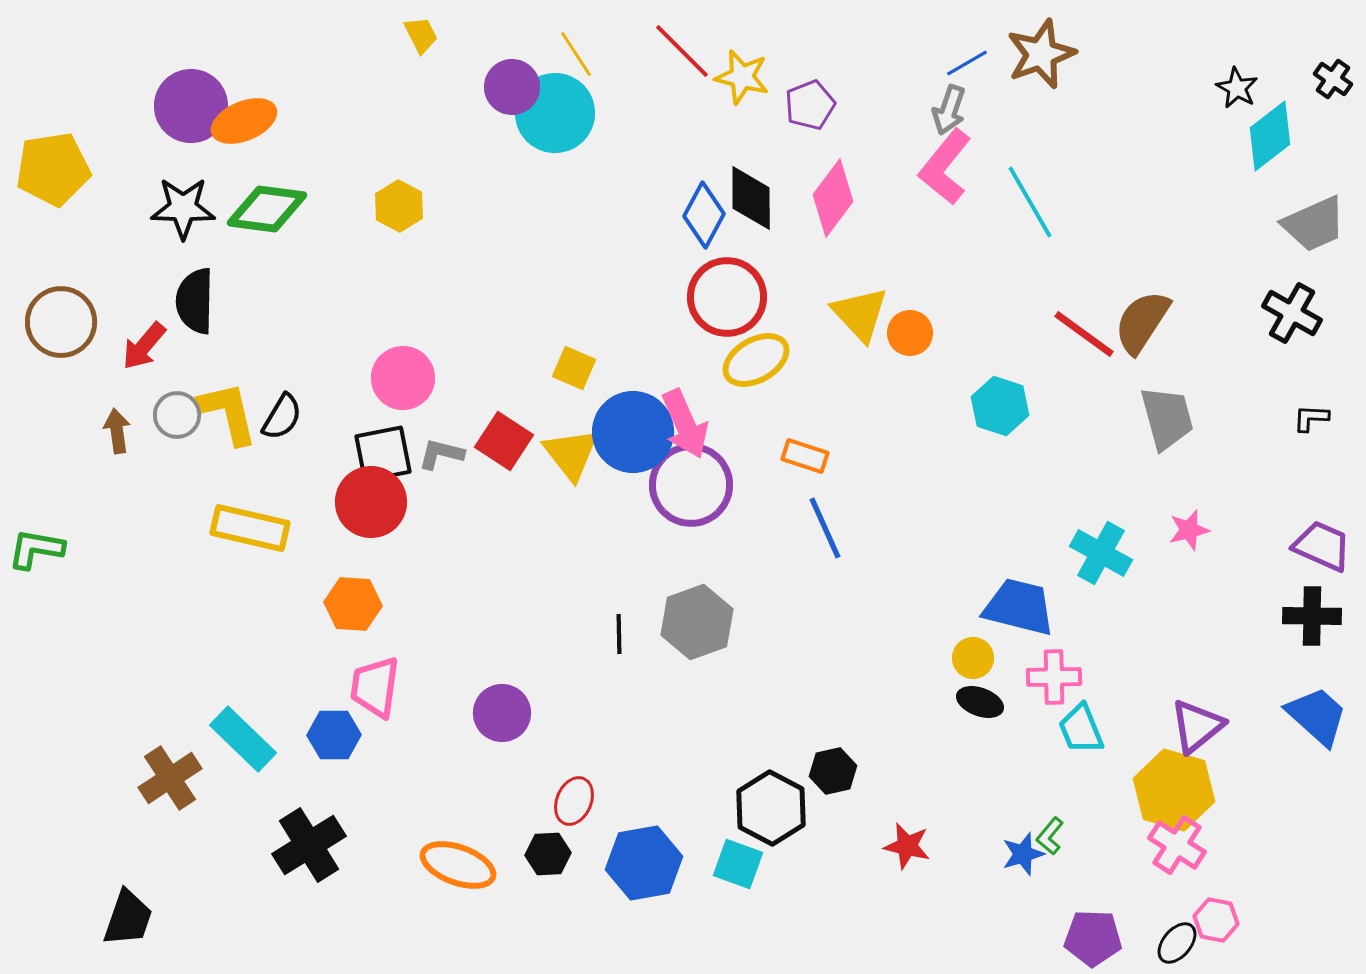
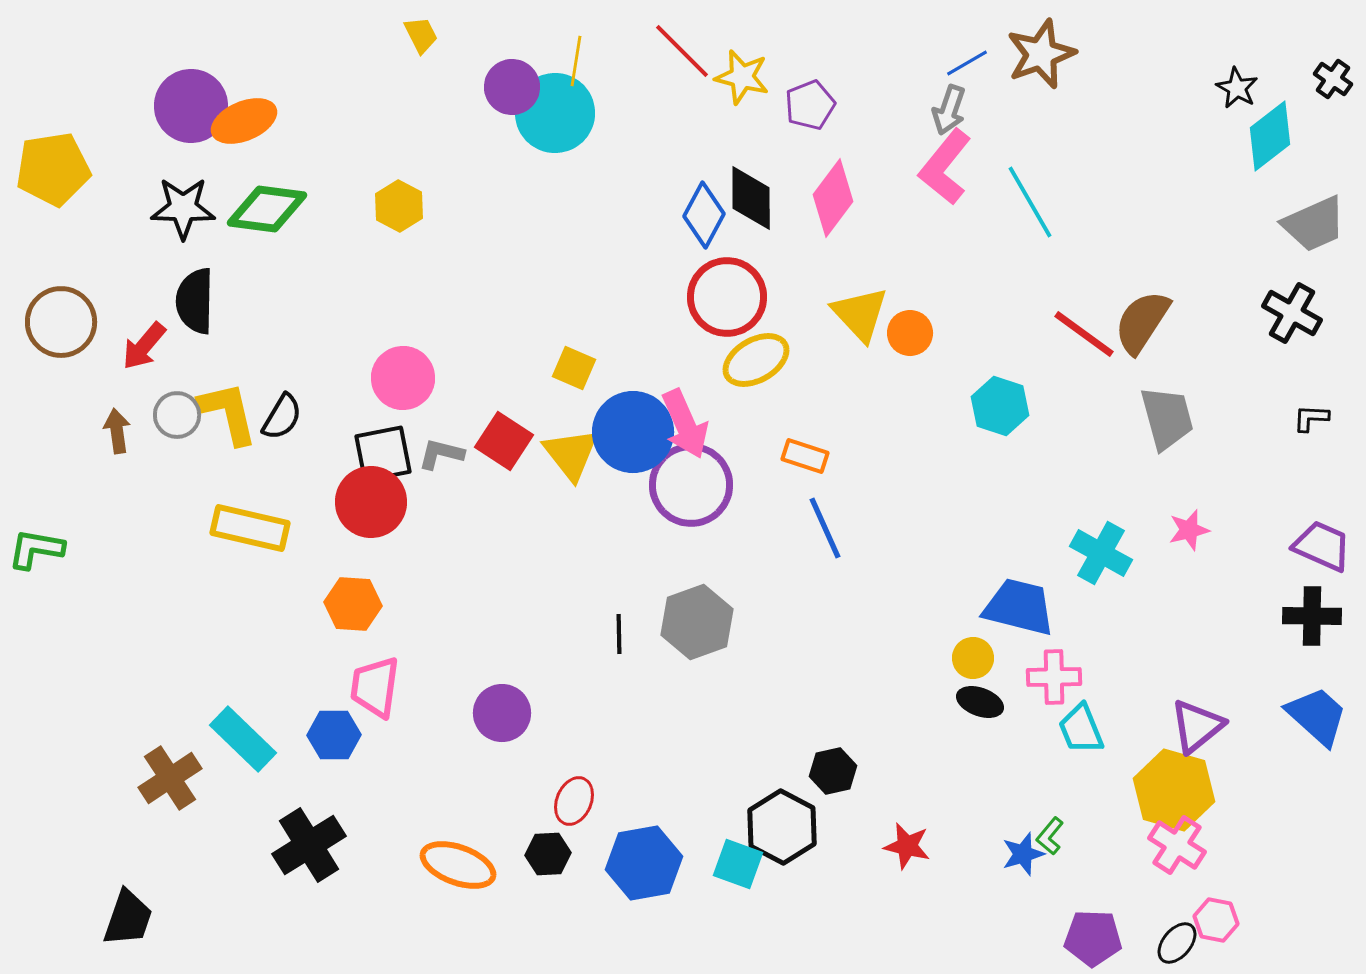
yellow line at (576, 54): moved 7 px down; rotated 42 degrees clockwise
black hexagon at (771, 808): moved 11 px right, 19 px down
